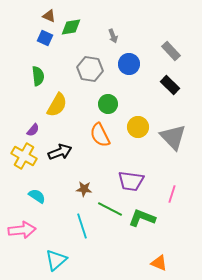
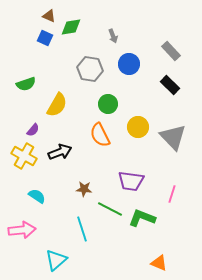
green semicircle: moved 12 px left, 8 px down; rotated 78 degrees clockwise
cyan line: moved 3 px down
